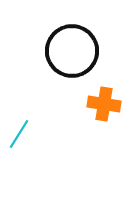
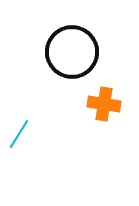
black circle: moved 1 px down
